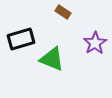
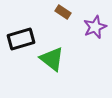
purple star: moved 16 px up; rotated 10 degrees clockwise
green triangle: rotated 16 degrees clockwise
